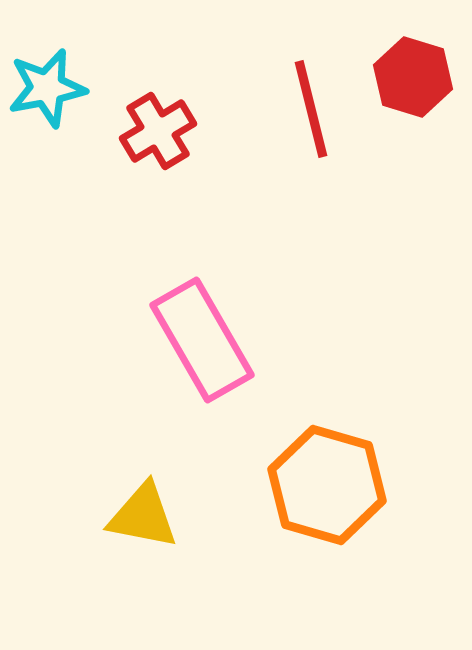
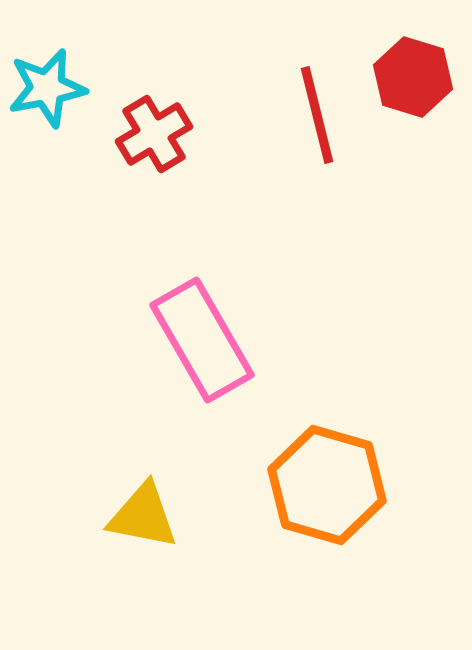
red line: moved 6 px right, 6 px down
red cross: moved 4 px left, 3 px down
